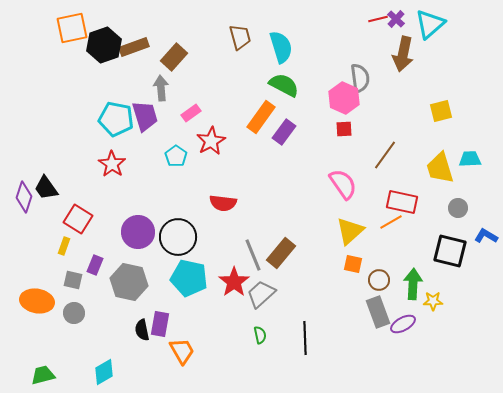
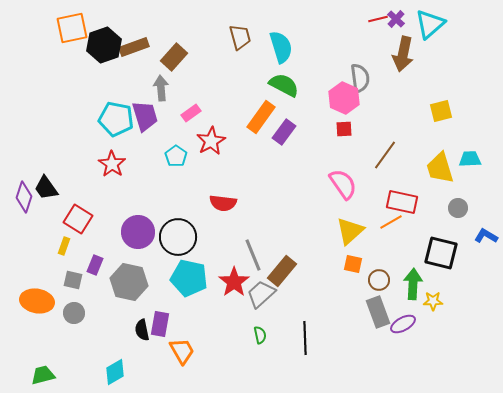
black square at (450, 251): moved 9 px left, 2 px down
brown rectangle at (281, 253): moved 1 px right, 18 px down
cyan diamond at (104, 372): moved 11 px right
